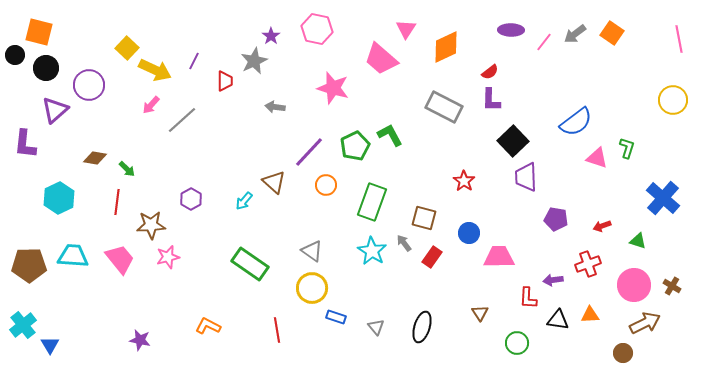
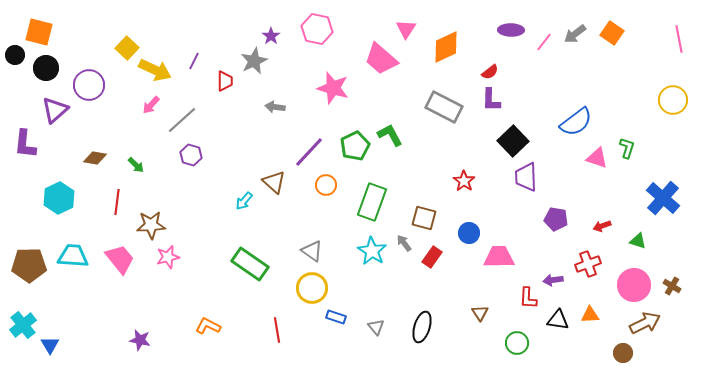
green arrow at (127, 169): moved 9 px right, 4 px up
purple hexagon at (191, 199): moved 44 px up; rotated 15 degrees counterclockwise
